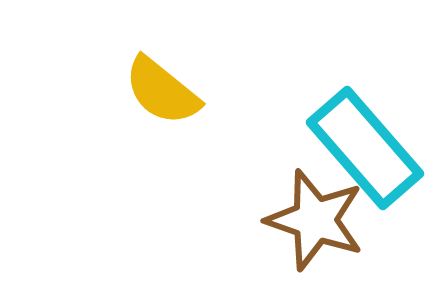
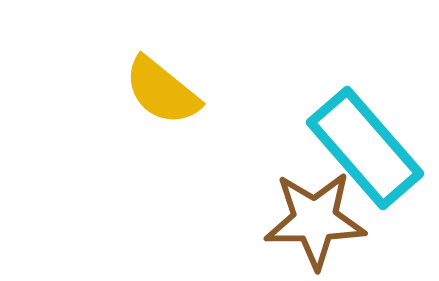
brown star: rotated 20 degrees counterclockwise
